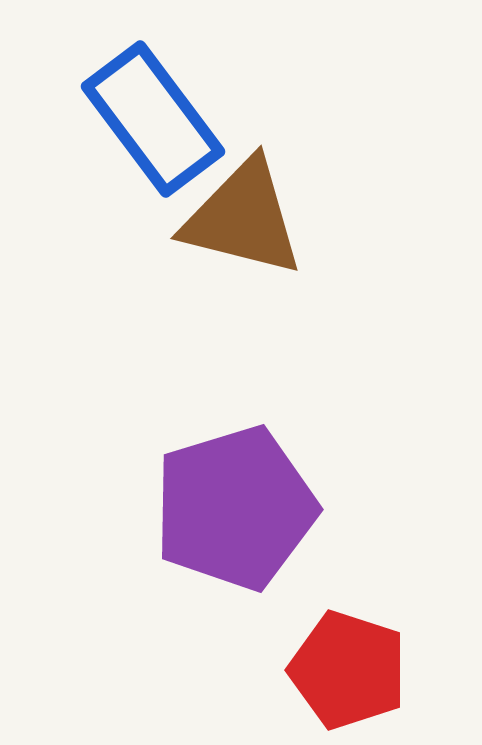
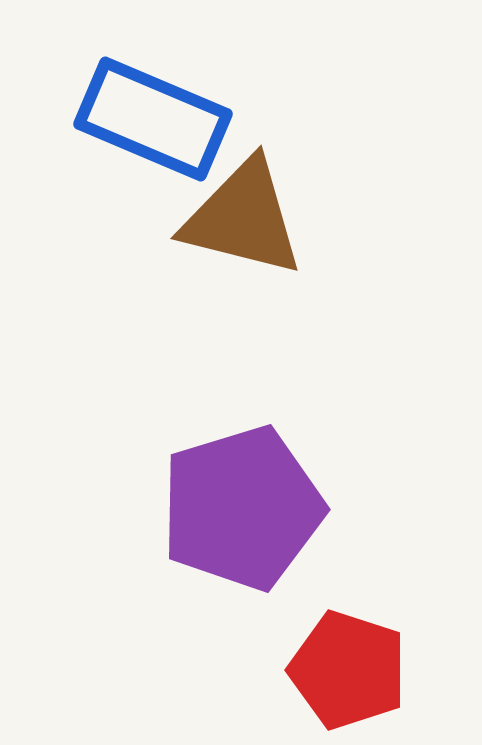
blue rectangle: rotated 30 degrees counterclockwise
purple pentagon: moved 7 px right
